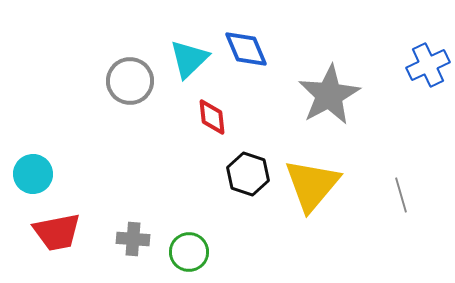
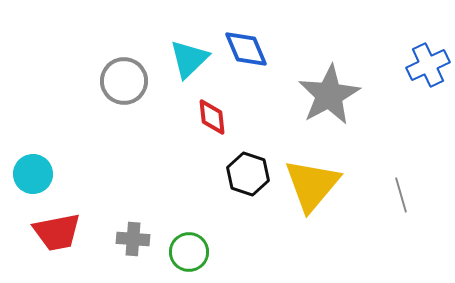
gray circle: moved 6 px left
